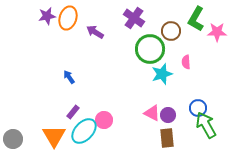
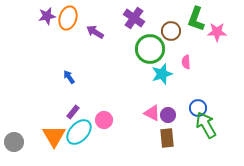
green L-shape: rotated 10 degrees counterclockwise
cyan ellipse: moved 5 px left, 1 px down
gray circle: moved 1 px right, 3 px down
